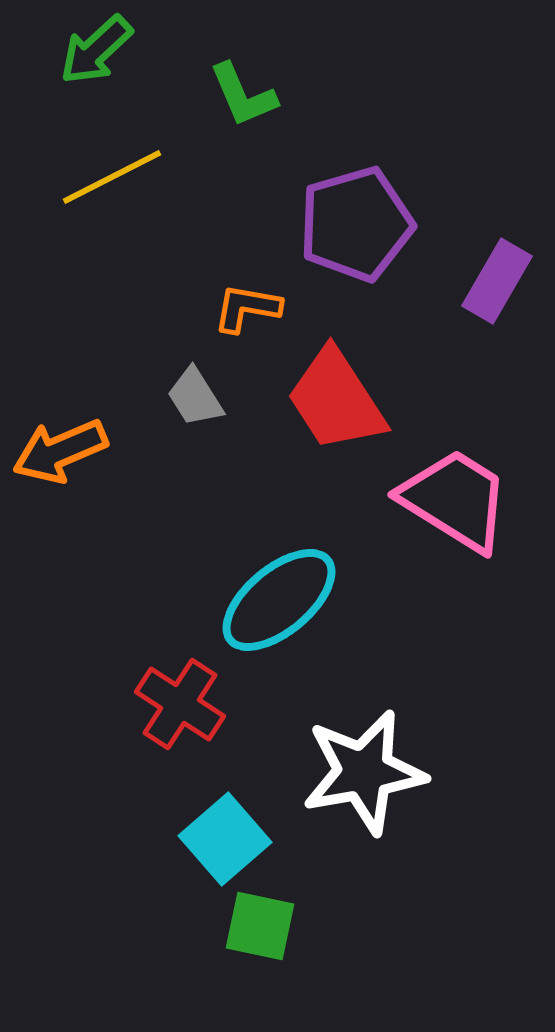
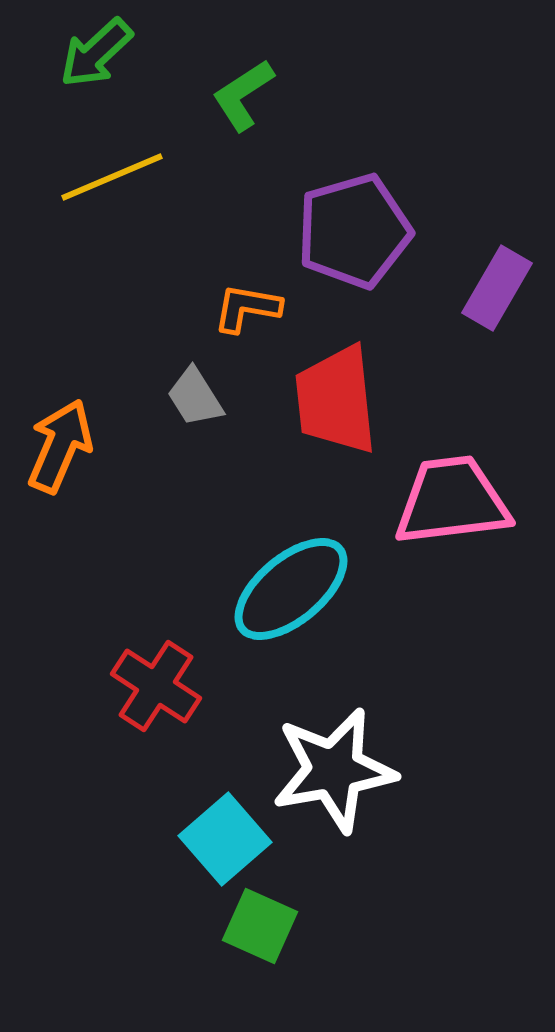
green arrow: moved 3 px down
green L-shape: rotated 80 degrees clockwise
yellow line: rotated 4 degrees clockwise
purple pentagon: moved 2 px left, 7 px down
purple rectangle: moved 7 px down
red trapezoid: rotated 27 degrees clockwise
orange arrow: moved 5 px up; rotated 136 degrees clockwise
pink trapezoid: moved 3 px left, 1 px down; rotated 39 degrees counterclockwise
cyan ellipse: moved 12 px right, 11 px up
red cross: moved 24 px left, 18 px up
white star: moved 30 px left, 2 px up
green square: rotated 12 degrees clockwise
